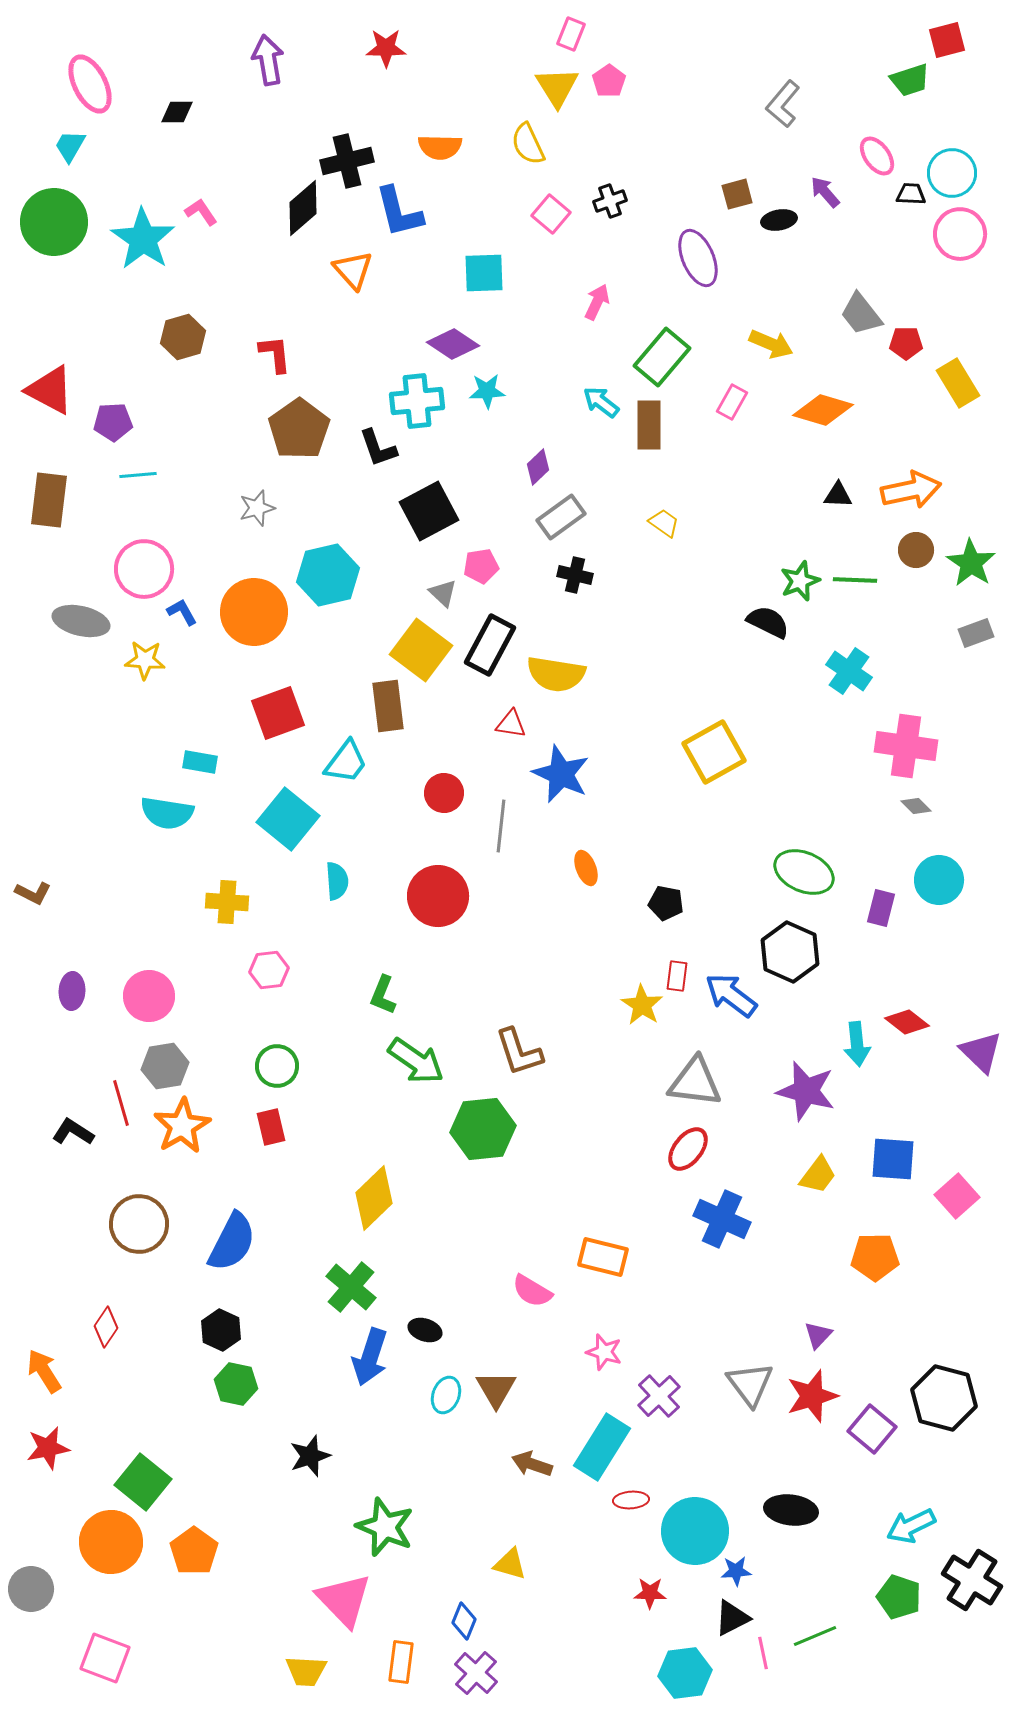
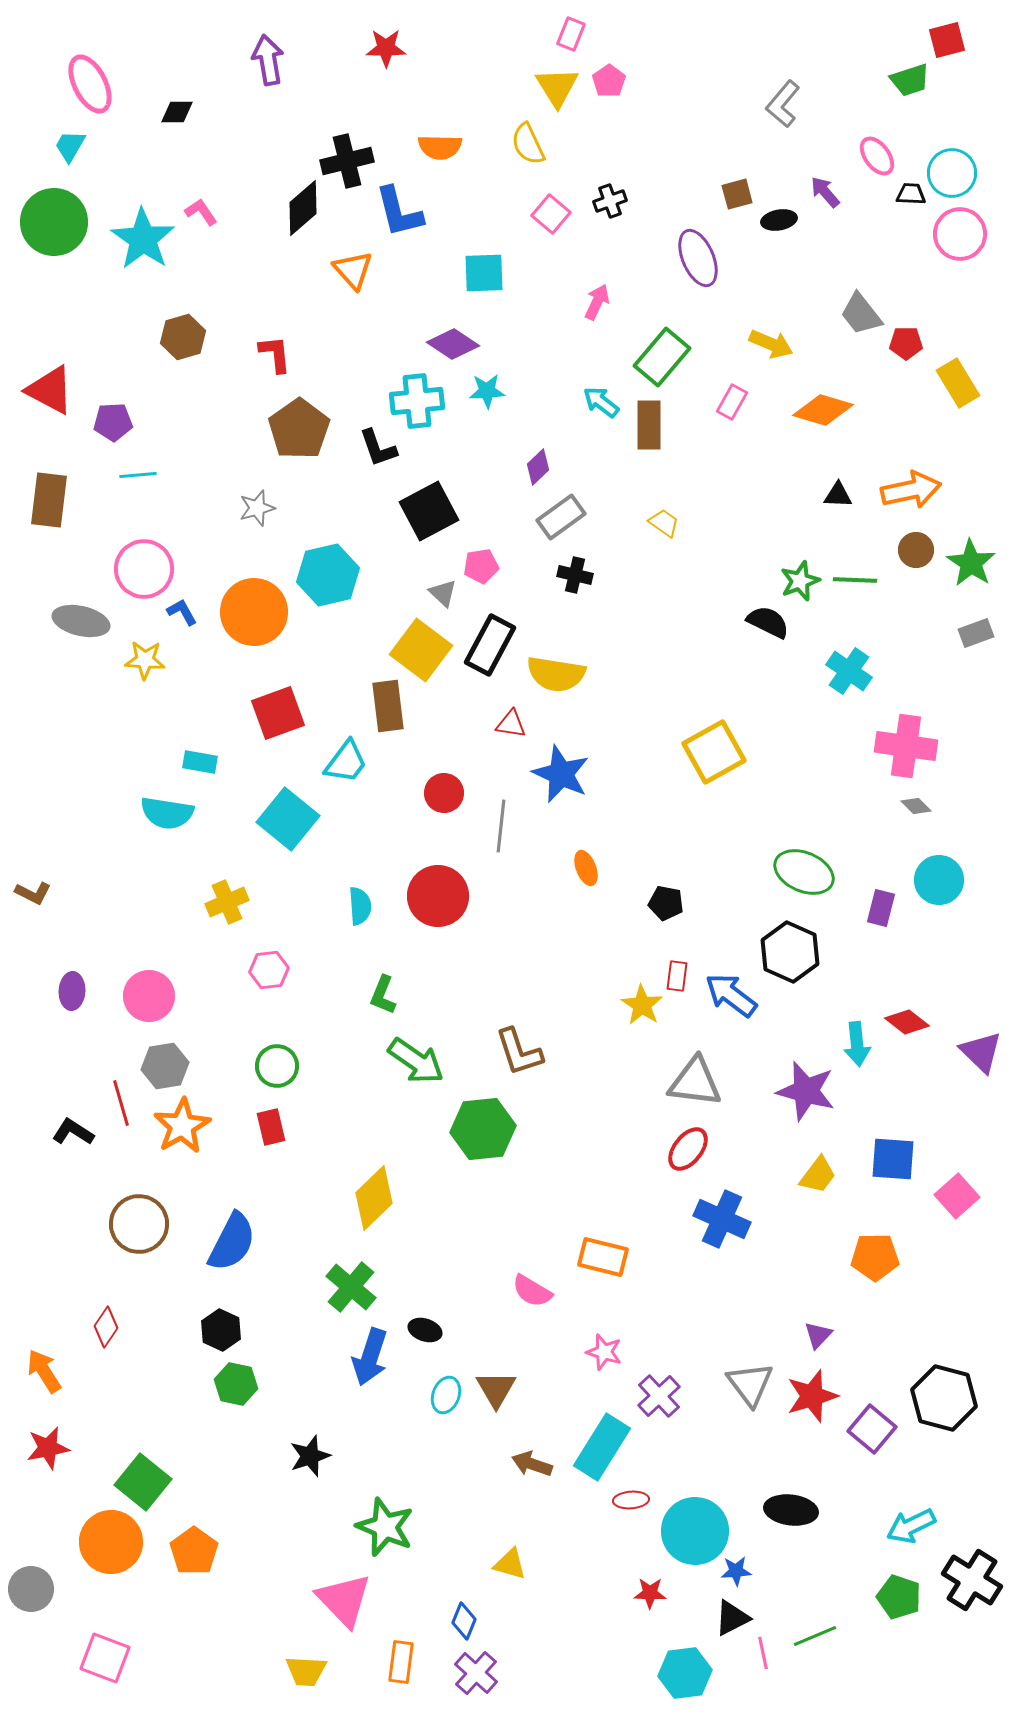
cyan semicircle at (337, 881): moved 23 px right, 25 px down
yellow cross at (227, 902): rotated 27 degrees counterclockwise
